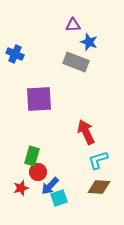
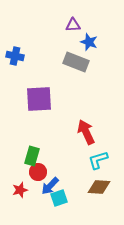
blue cross: moved 2 px down; rotated 12 degrees counterclockwise
red star: moved 1 px left, 2 px down
